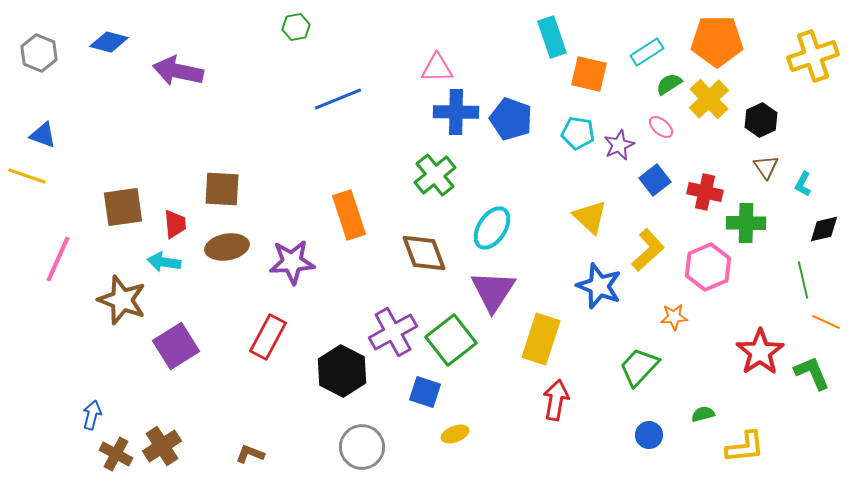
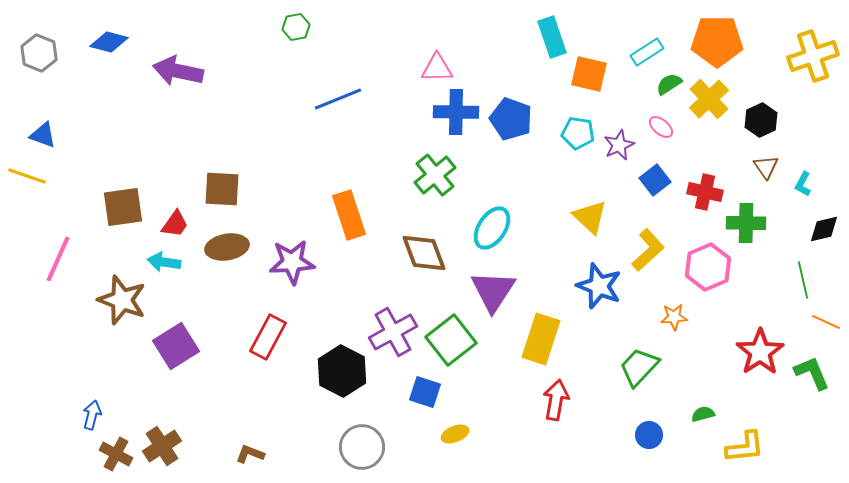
red trapezoid at (175, 224): rotated 40 degrees clockwise
